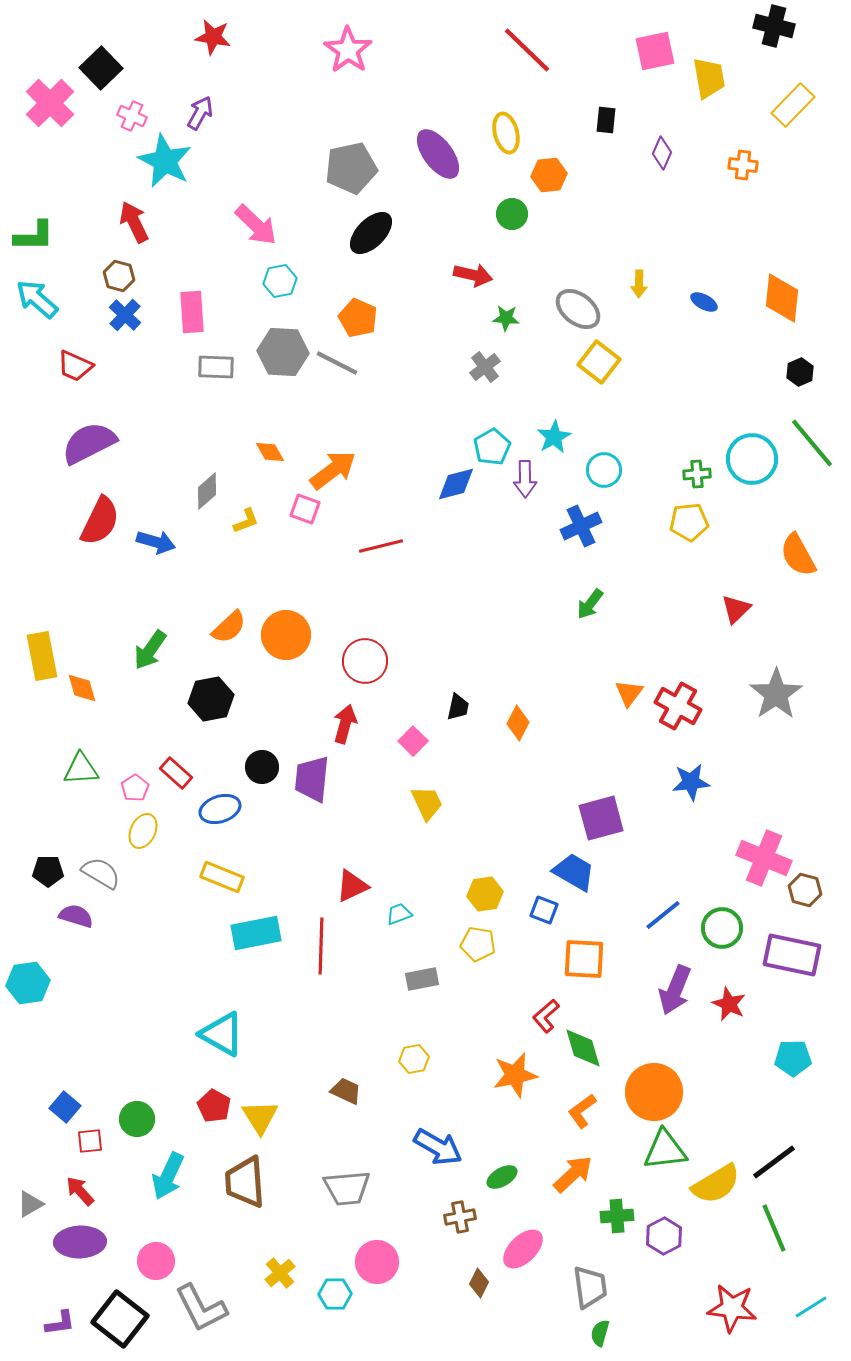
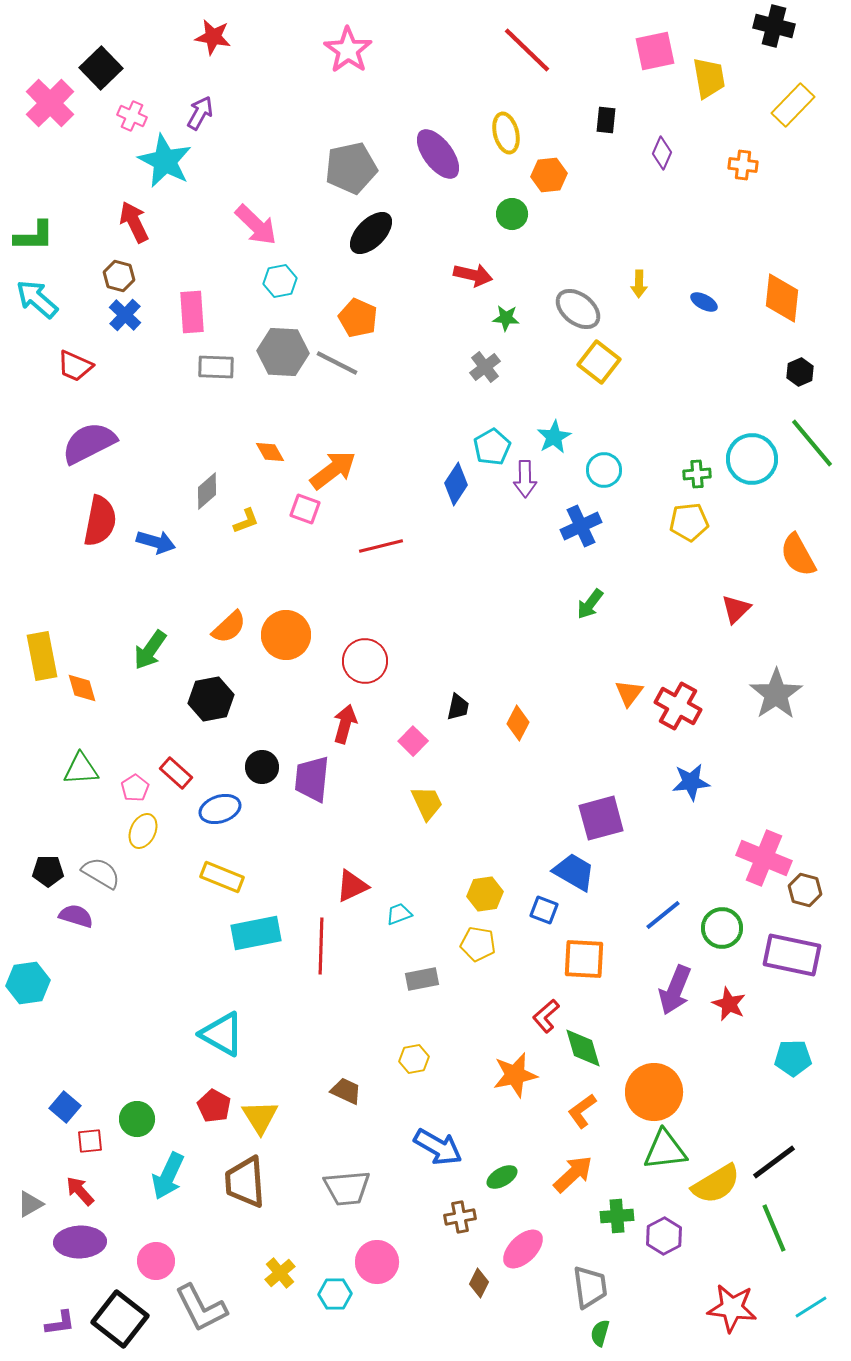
blue diamond at (456, 484): rotated 42 degrees counterclockwise
red semicircle at (100, 521): rotated 15 degrees counterclockwise
